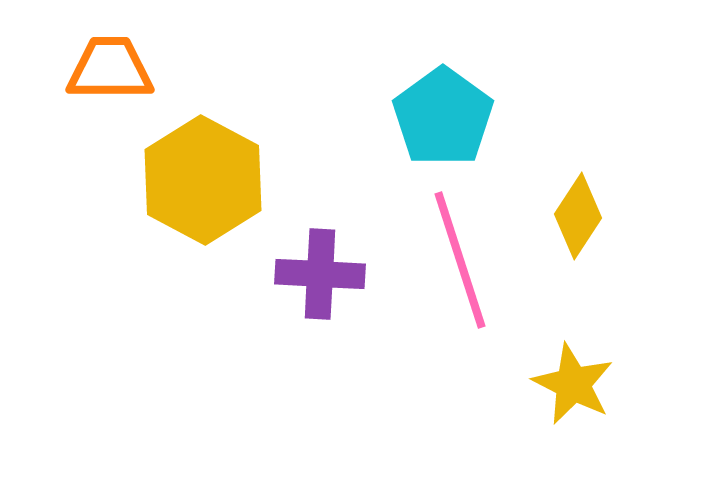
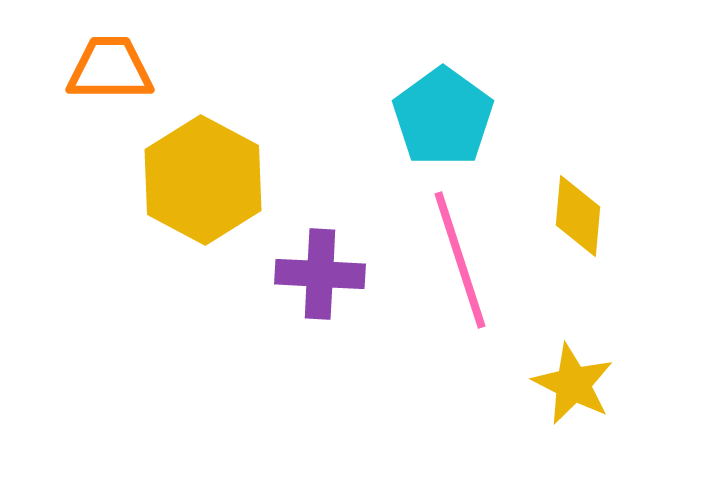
yellow diamond: rotated 28 degrees counterclockwise
